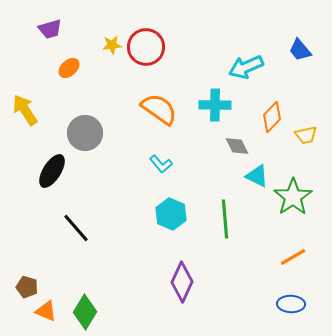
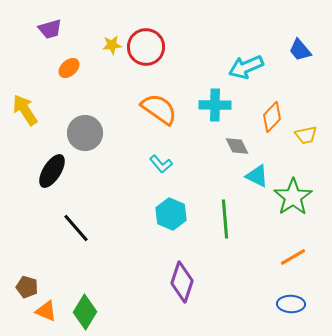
purple diamond: rotated 6 degrees counterclockwise
